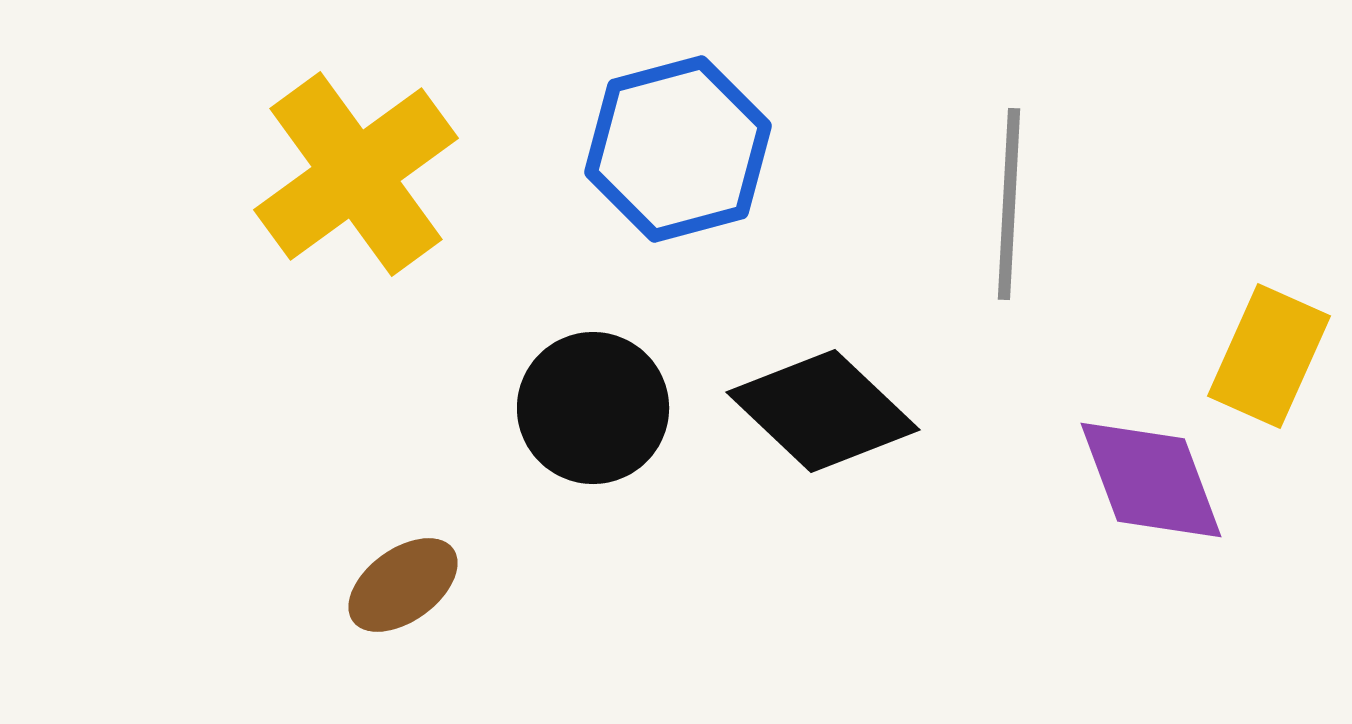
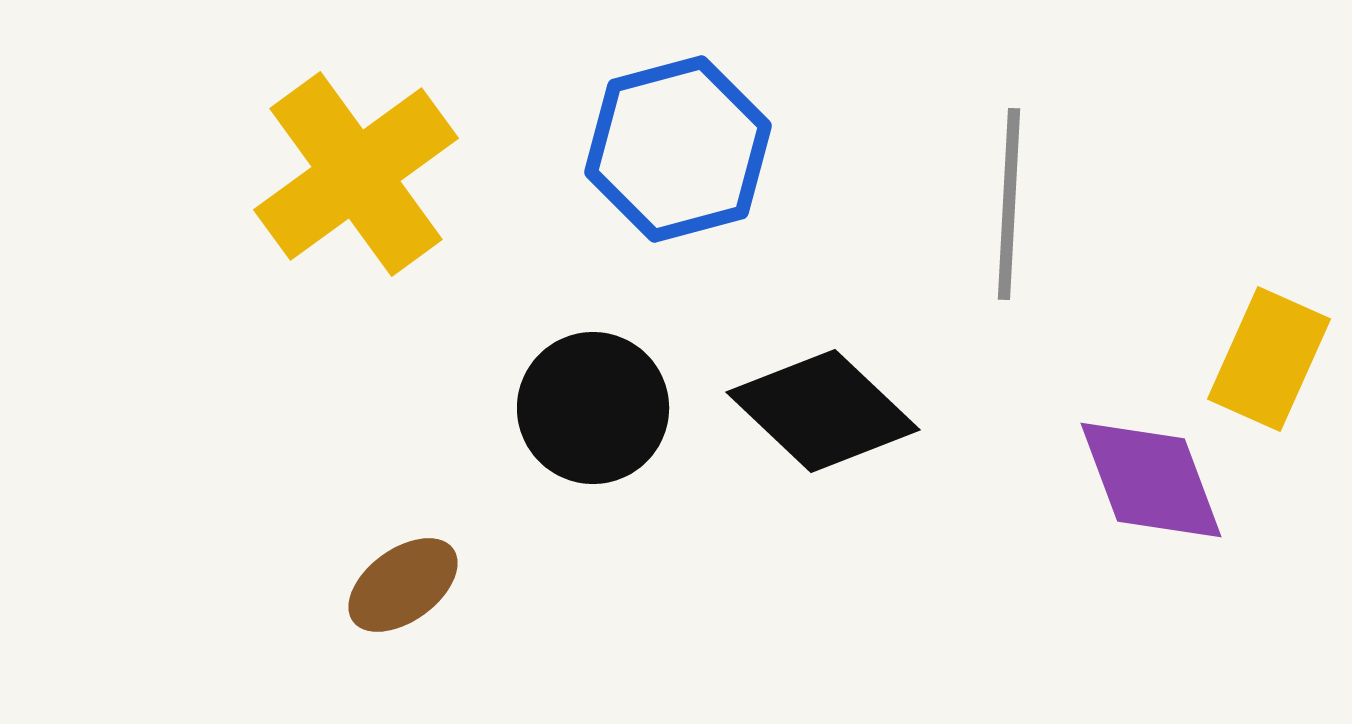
yellow rectangle: moved 3 px down
